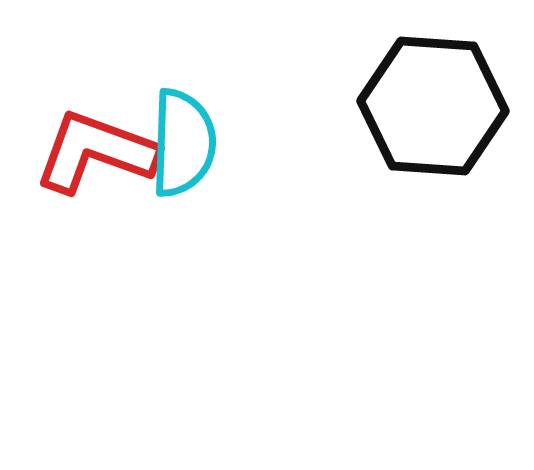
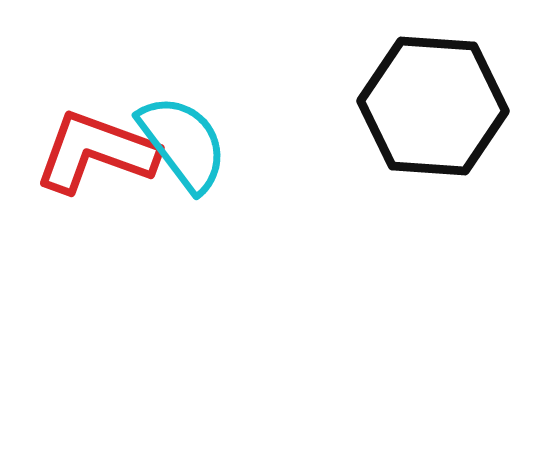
cyan semicircle: rotated 39 degrees counterclockwise
